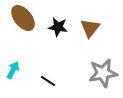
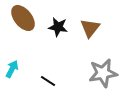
cyan arrow: moved 1 px left, 1 px up
